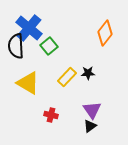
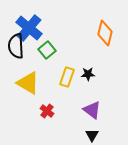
orange diamond: rotated 25 degrees counterclockwise
green square: moved 2 px left, 4 px down
black star: moved 1 px down
yellow rectangle: rotated 24 degrees counterclockwise
purple triangle: rotated 18 degrees counterclockwise
red cross: moved 4 px left, 4 px up; rotated 24 degrees clockwise
black triangle: moved 2 px right, 9 px down; rotated 24 degrees counterclockwise
